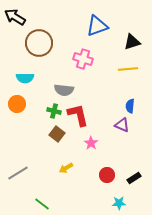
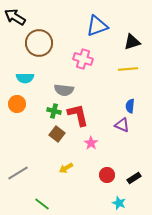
cyan star: rotated 24 degrees clockwise
